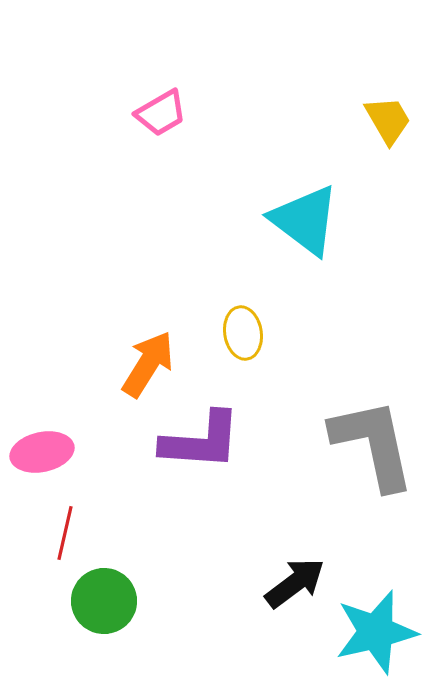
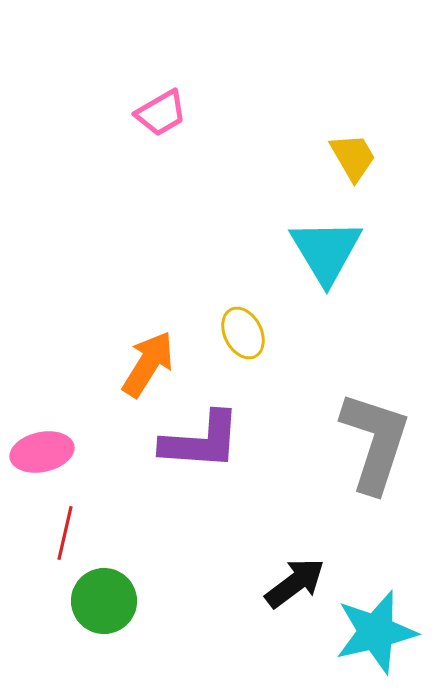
yellow trapezoid: moved 35 px left, 37 px down
cyan triangle: moved 21 px right, 31 px down; rotated 22 degrees clockwise
yellow ellipse: rotated 18 degrees counterclockwise
gray L-shape: moved 2 px right, 2 px up; rotated 30 degrees clockwise
